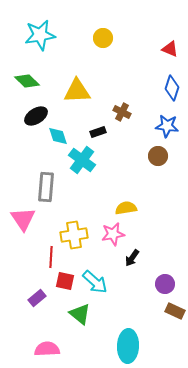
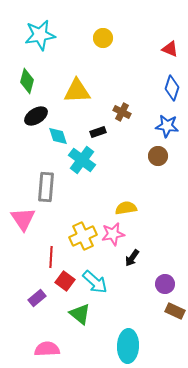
green diamond: rotated 60 degrees clockwise
yellow cross: moved 9 px right, 1 px down; rotated 16 degrees counterclockwise
red square: rotated 24 degrees clockwise
